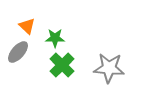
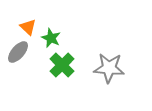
orange triangle: moved 1 px right, 1 px down
green star: moved 4 px left; rotated 24 degrees clockwise
